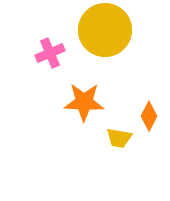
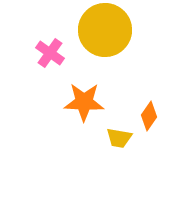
pink cross: rotated 32 degrees counterclockwise
orange diamond: rotated 8 degrees clockwise
